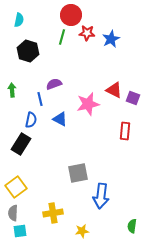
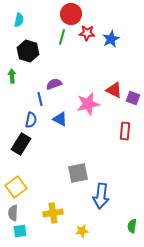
red circle: moved 1 px up
green arrow: moved 14 px up
